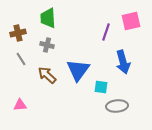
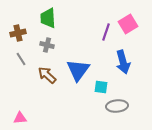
pink square: moved 3 px left, 3 px down; rotated 18 degrees counterclockwise
pink triangle: moved 13 px down
